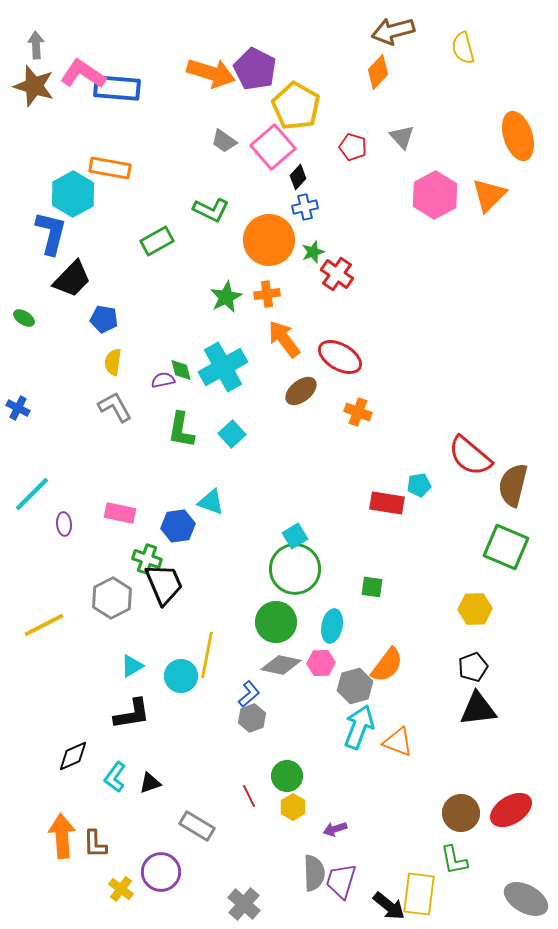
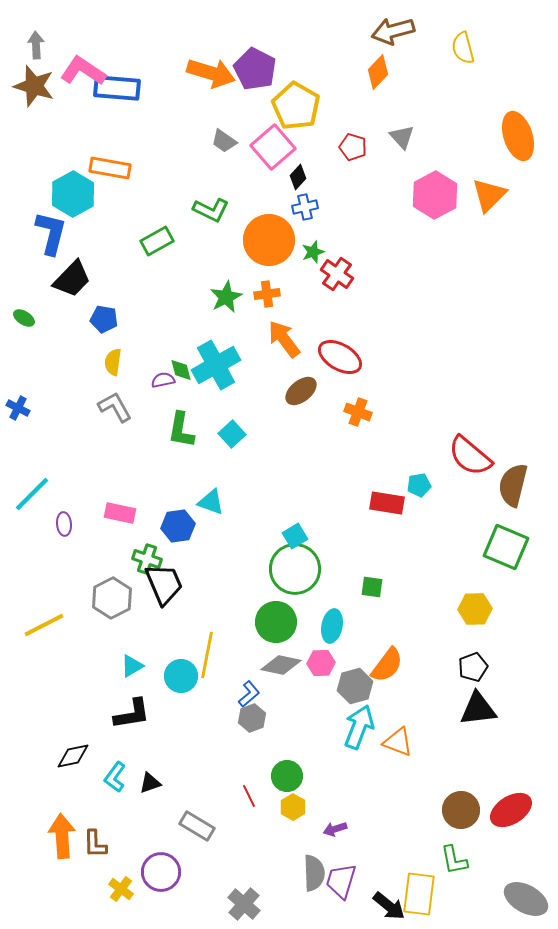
pink L-shape at (83, 74): moved 3 px up
cyan cross at (223, 367): moved 7 px left, 2 px up
black diamond at (73, 756): rotated 12 degrees clockwise
brown circle at (461, 813): moved 3 px up
